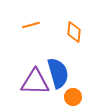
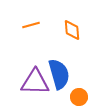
orange diamond: moved 2 px left, 2 px up; rotated 10 degrees counterclockwise
blue semicircle: moved 1 px right, 1 px down
orange circle: moved 6 px right
